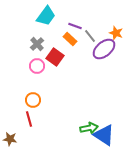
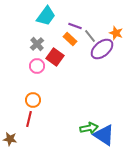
purple ellipse: moved 2 px left
red line: rotated 28 degrees clockwise
